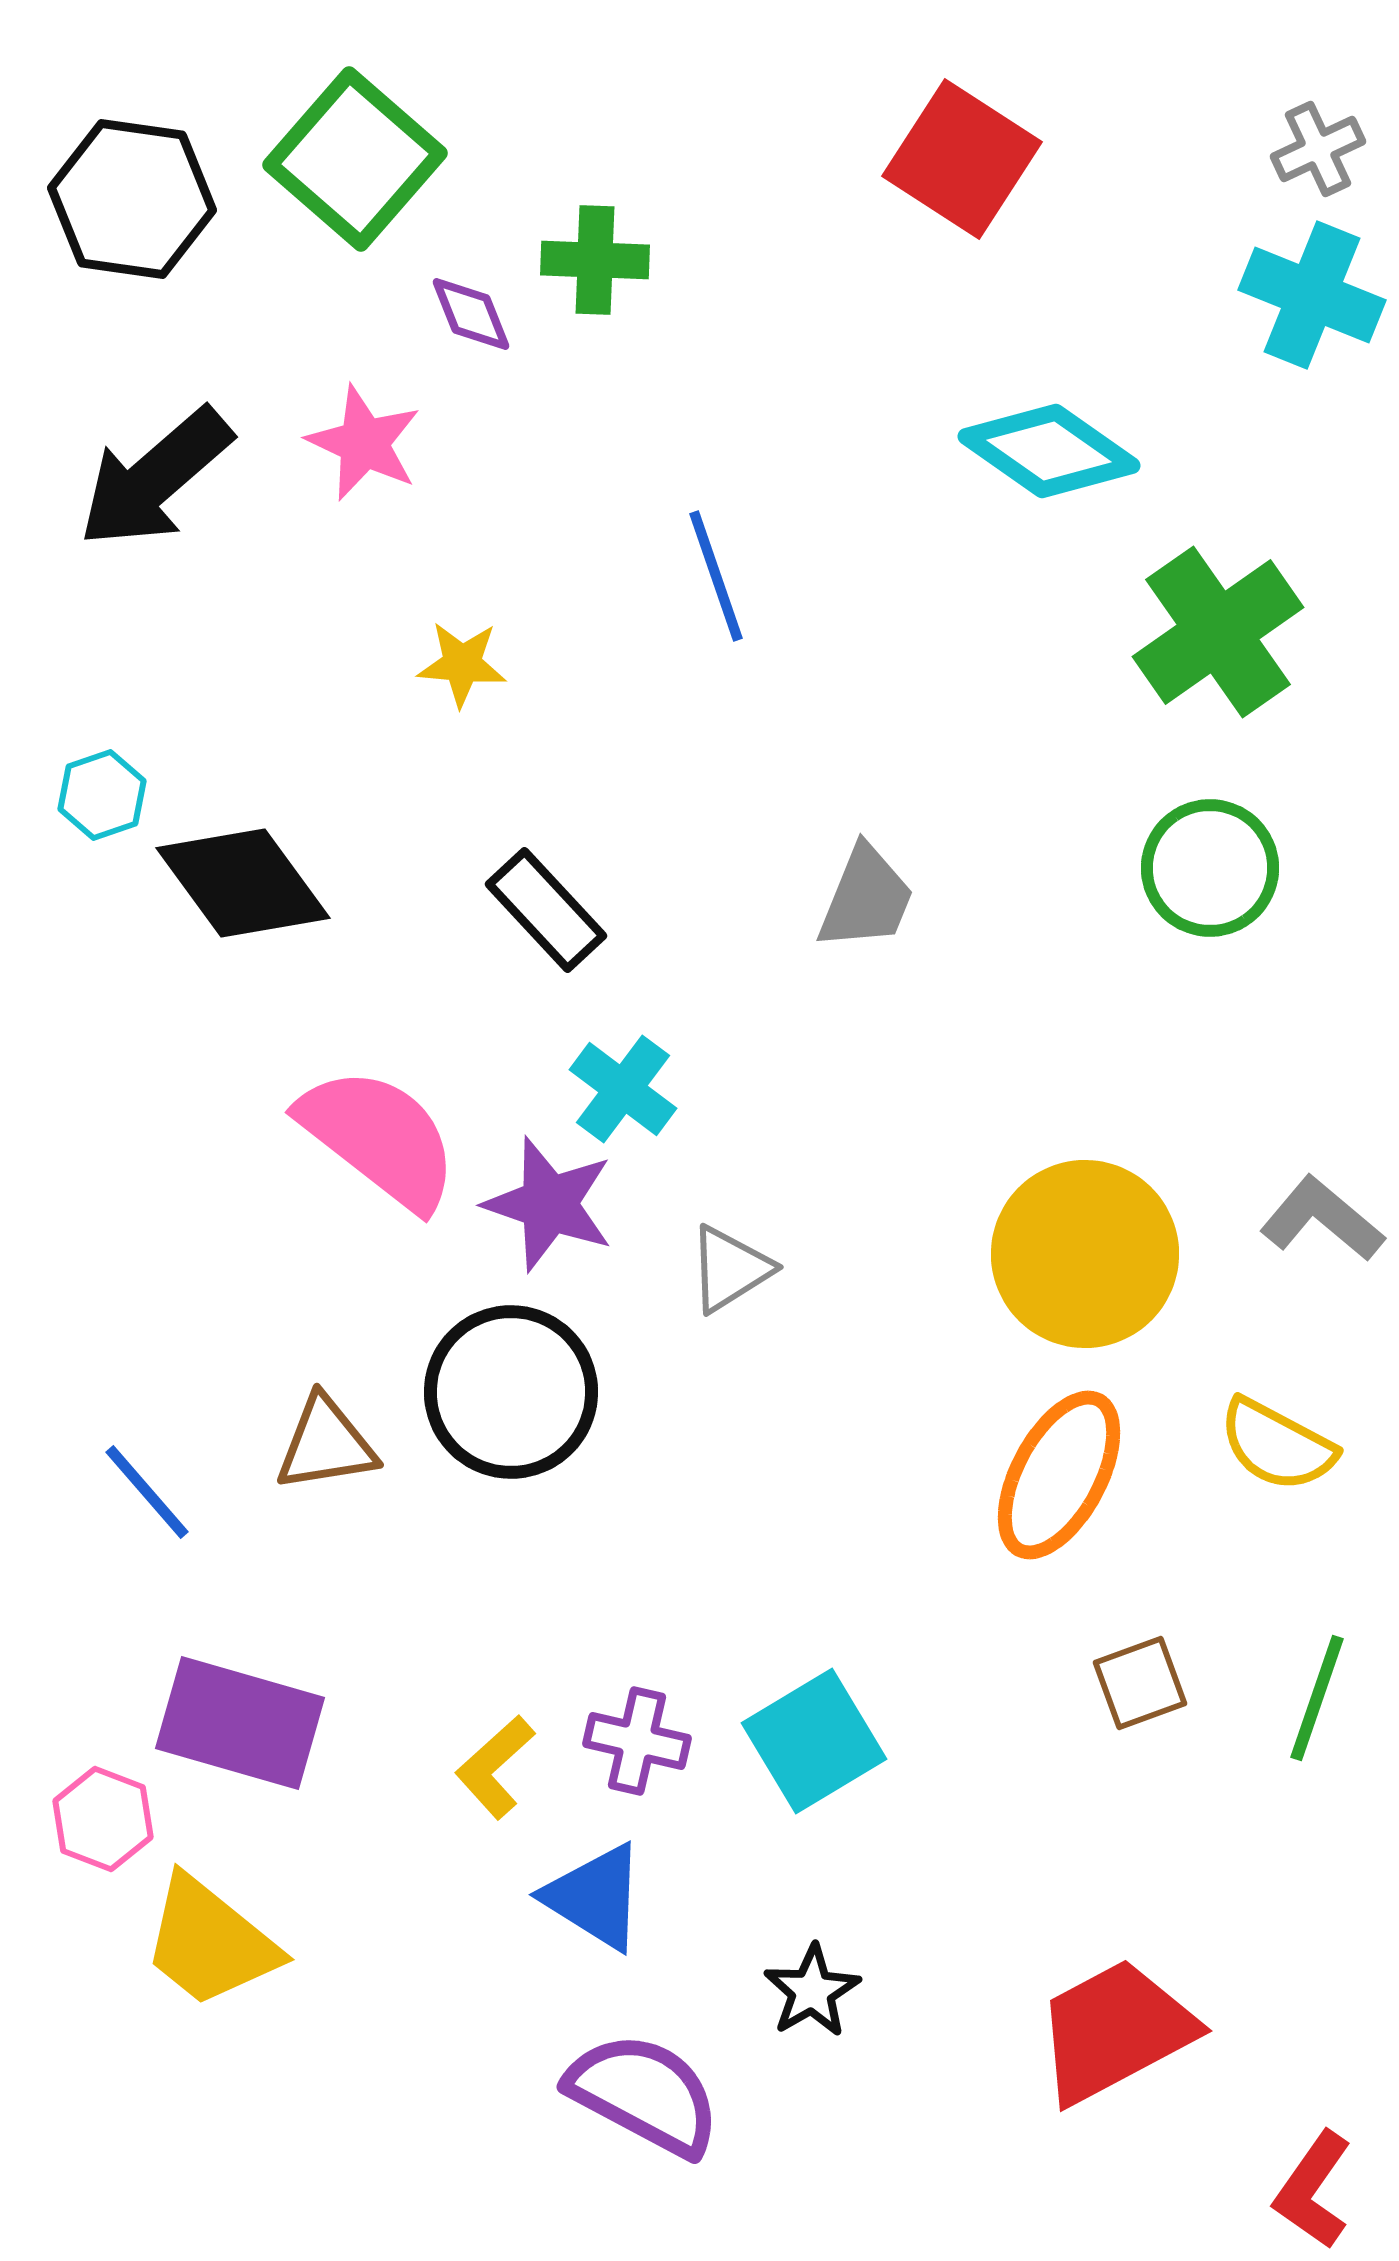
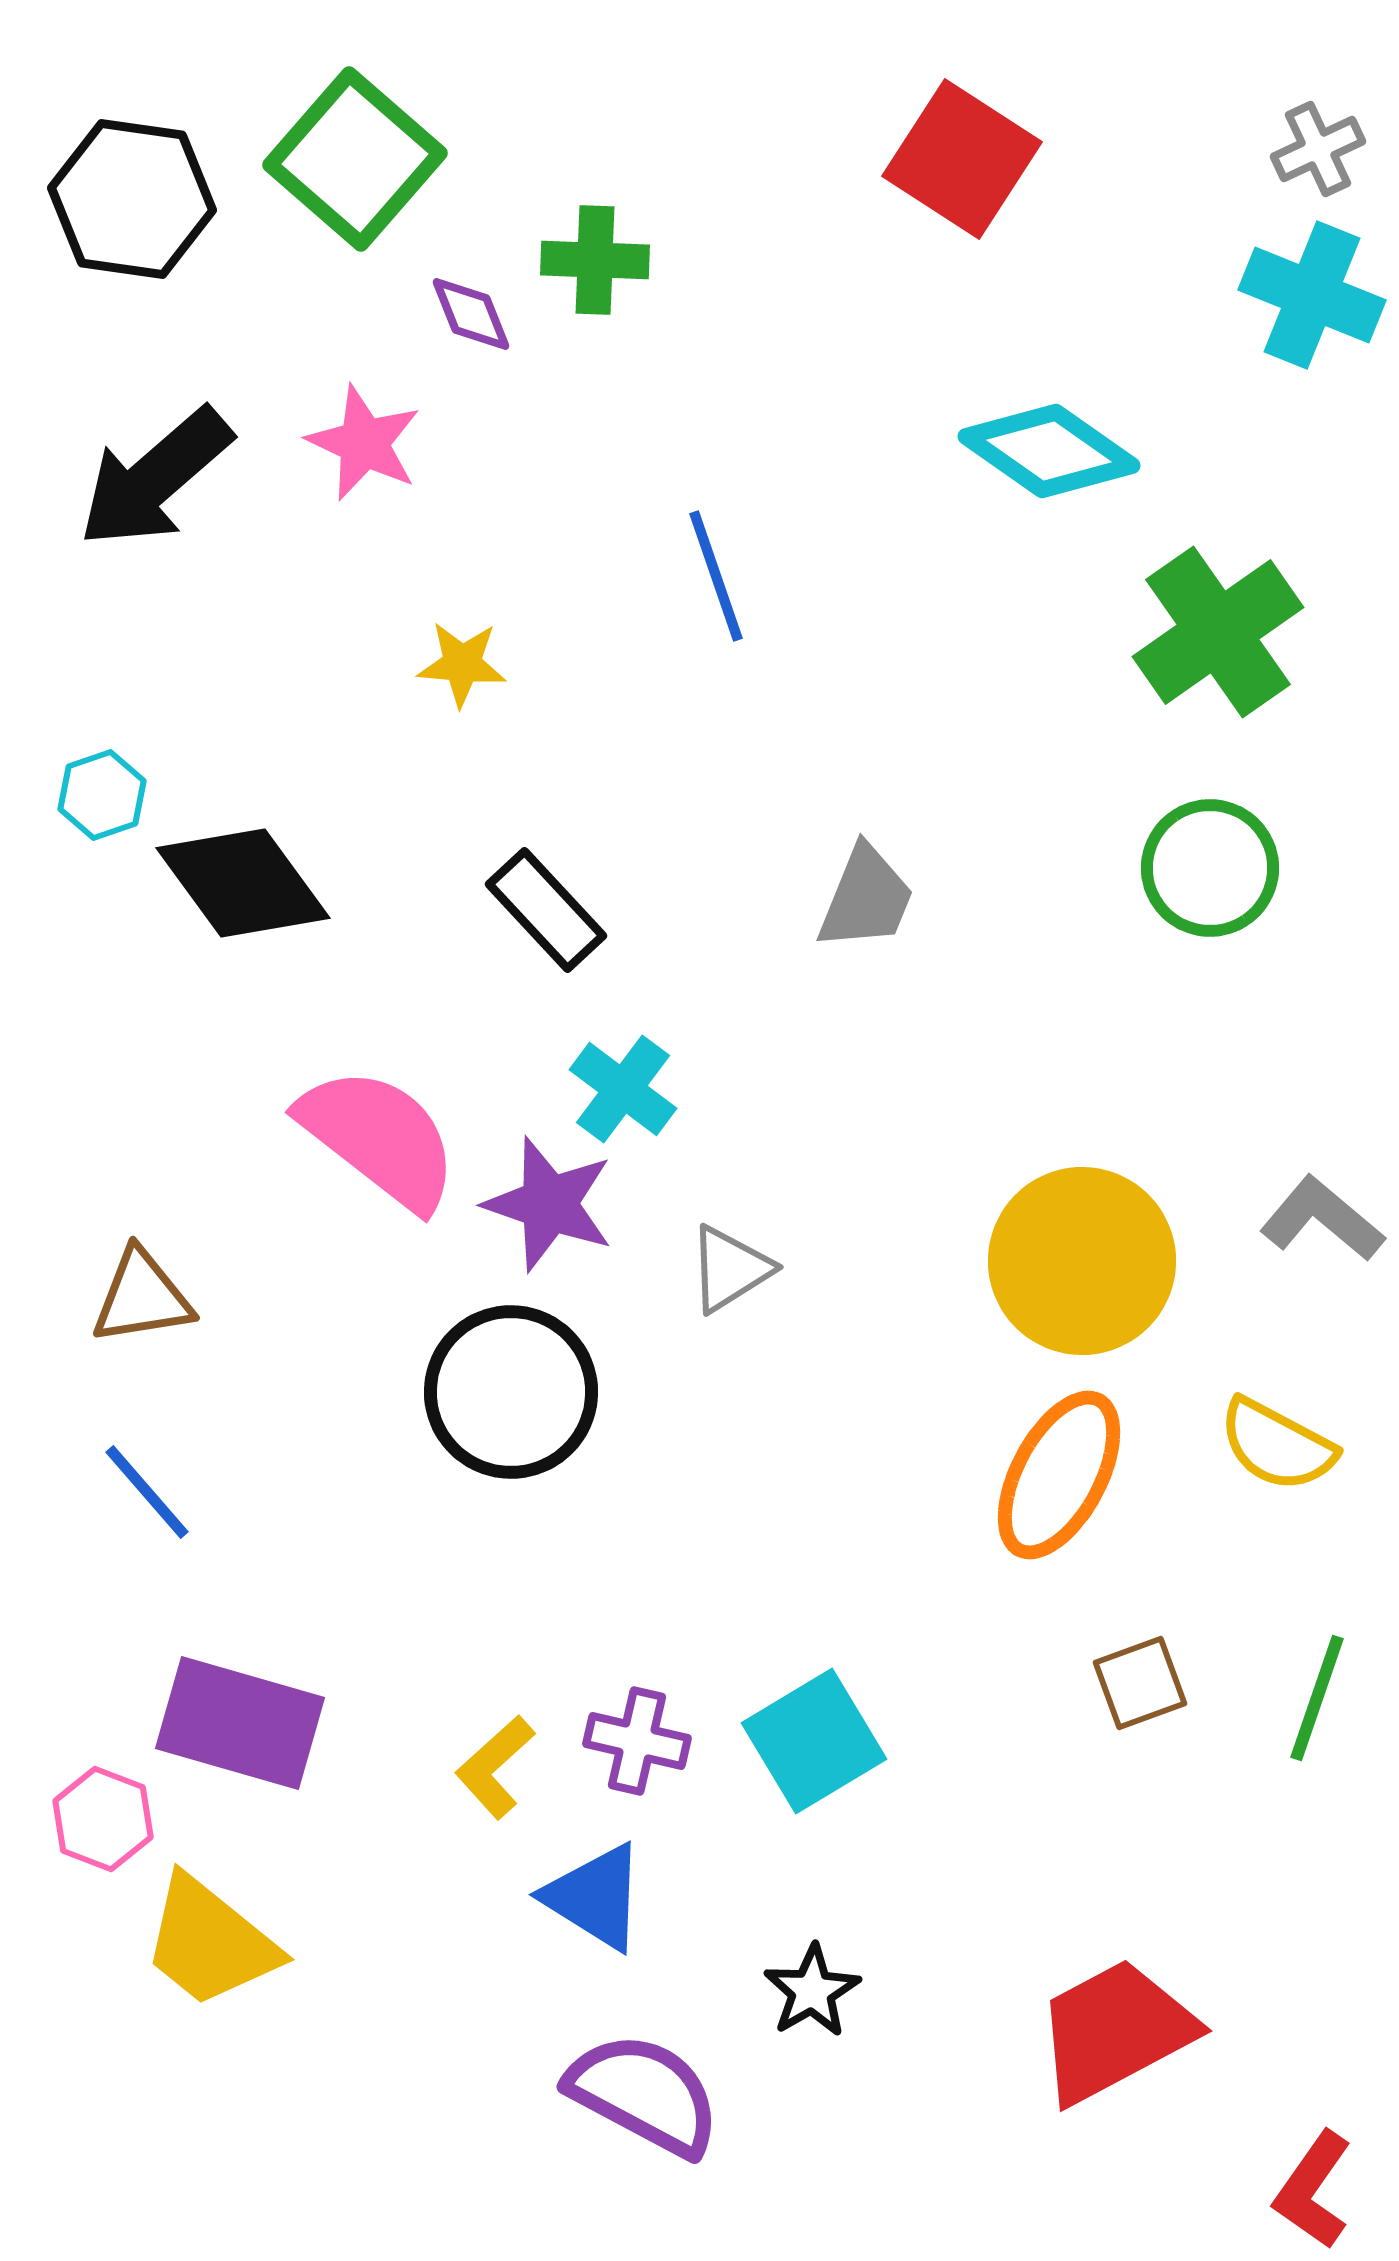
yellow circle at (1085, 1254): moved 3 px left, 7 px down
brown triangle at (326, 1444): moved 184 px left, 147 px up
